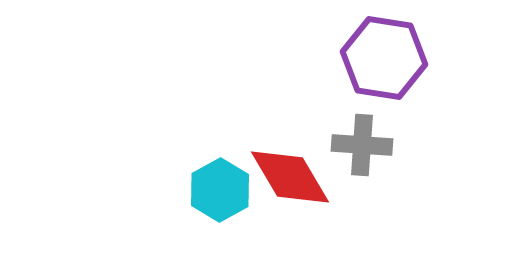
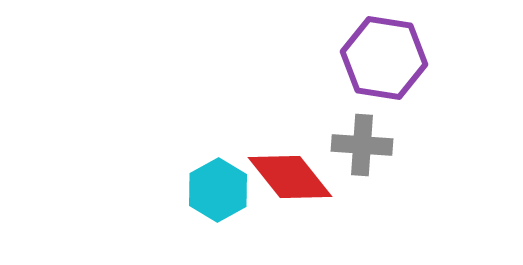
red diamond: rotated 8 degrees counterclockwise
cyan hexagon: moved 2 px left
